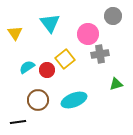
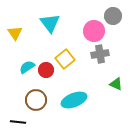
pink circle: moved 6 px right, 3 px up
red circle: moved 1 px left
green triangle: rotated 40 degrees clockwise
brown circle: moved 2 px left
black line: rotated 14 degrees clockwise
